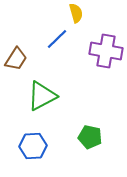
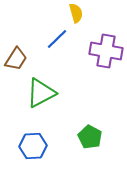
green triangle: moved 1 px left, 3 px up
green pentagon: rotated 15 degrees clockwise
